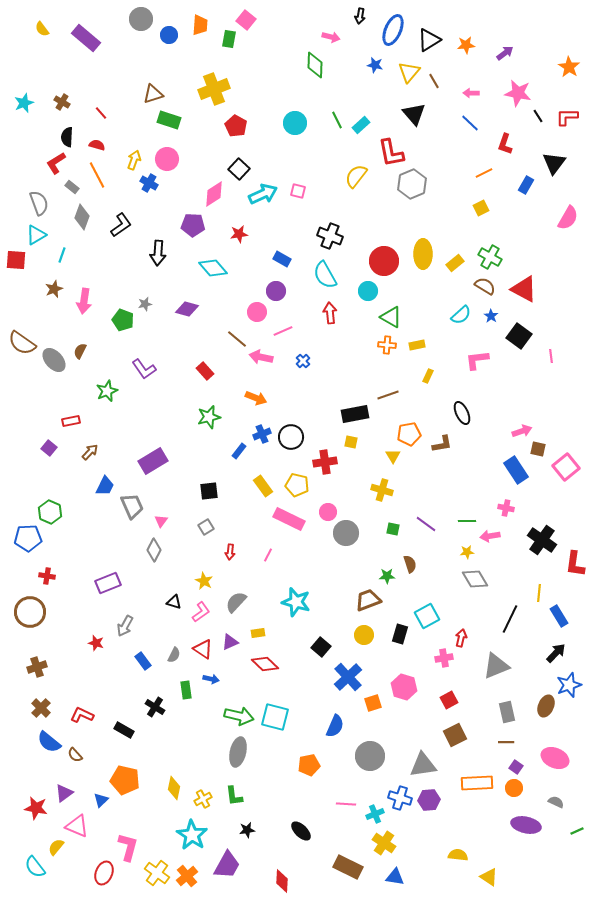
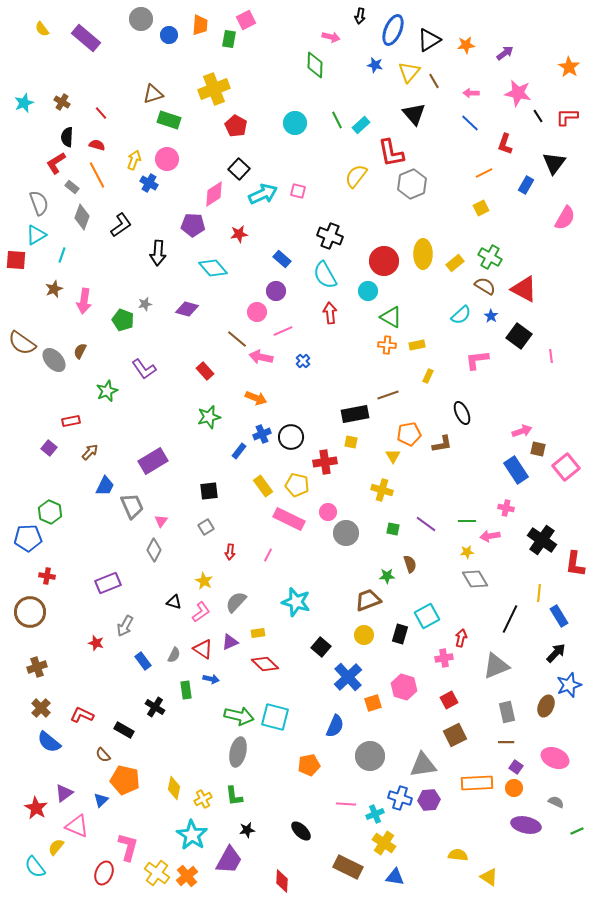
pink square at (246, 20): rotated 24 degrees clockwise
pink semicircle at (568, 218): moved 3 px left
blue rectangle at (282, 259): rotated 12 degrees clockwise
brown semicircle at (75, 755): moved 28 px right
red star at (36, 808): rotated 20 degrees clockwise
purple trapezoid at (227, 865): moved 2 px right, 5 px up
